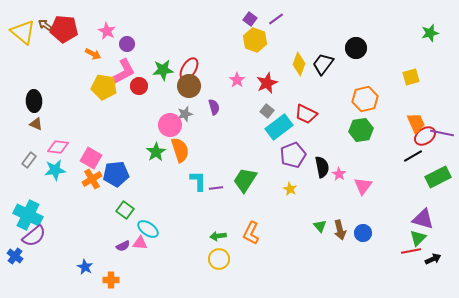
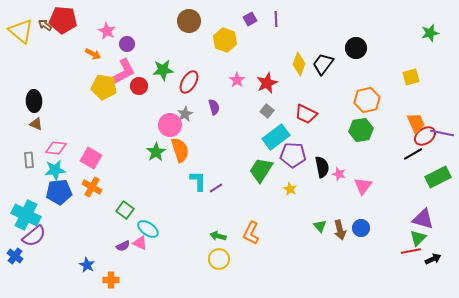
purple square at (250, 19): rotated 24 degrees clockwise
purple line at (276, 19): rotated 56 degrees counterclockwise
red pentagon at (64, 29): moved 1 px left, 9 px up
yellow triangle at (23, 32): moved 2 px left, 1 px up
yellow hexagon at (255, 40): moved 30 px left
red ellipse at (189, 69): moved 13 px down
brown circle at (189, 86): moved 65 px up
orange hexagon at (365, 99): moved 2 px right, 1 px down
gray star at (185, 114): rotated 14 degrees counterclockwise
cyan rectangle at (279, 127): moved 3 px left, 10 px down
pink diamond at (58, 147): moved 2 px left, 1 px down
purple pentagon at (293, 155): rotated 25 degrees clockwise
black line at (413, 156): moved 2 px up
gray rectangle at (29, 160): rotated 42 degrees counterclockwise
blue pentagon at (116, 174): moved 57 px left, 18 px down
pink star at (339, 174): rotated 16 degrees counterclockwise
orange cross at (92, 179): moved 8 px down; rotated 30 degrees counterclockwise
green trapezoid at (245, 180): moved 16 px right, 10 px up
purple line at (216, 188): rotated 24 degrees counterclockwise
cyan cross at (28, 215): moved 2 px left
blue circle at (363, 233): moved 2 px left, 5 px up
green arrow at (218, 236): rotated 21 degrees clockwise
pink triangle at (140, 243): rotated 21 degrees clockwise
blue star at (85, 267): moved 2 px right, 2 px up
